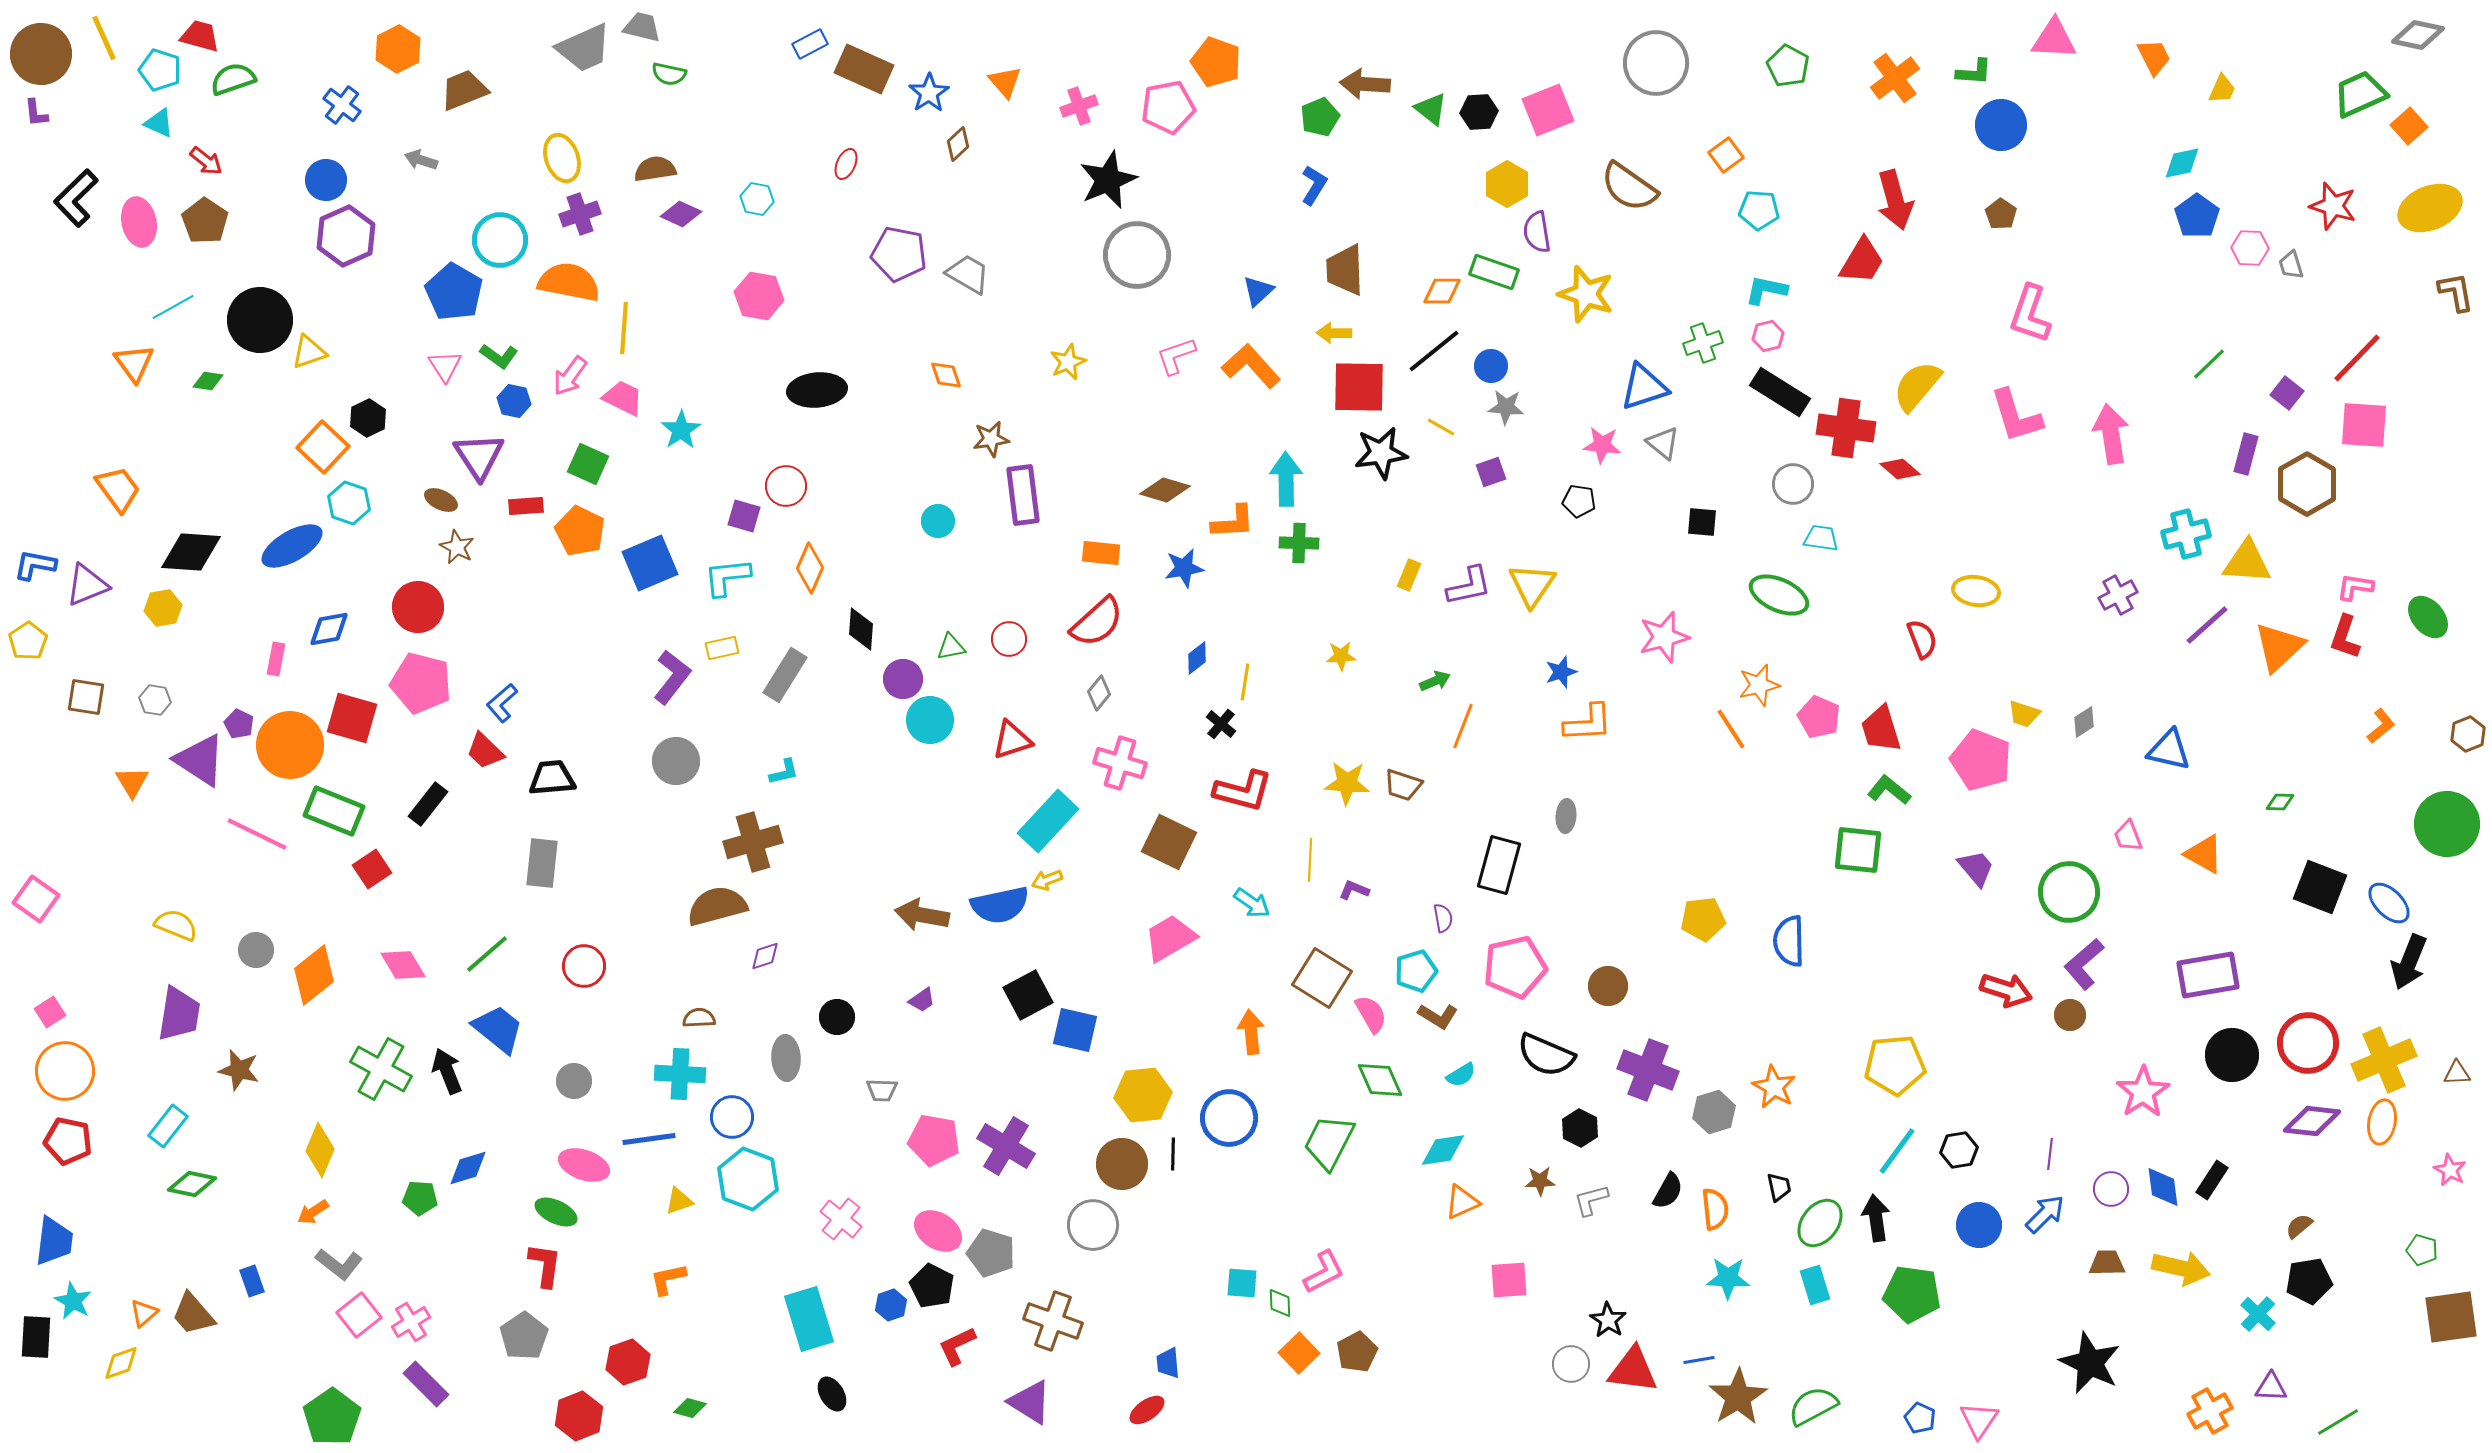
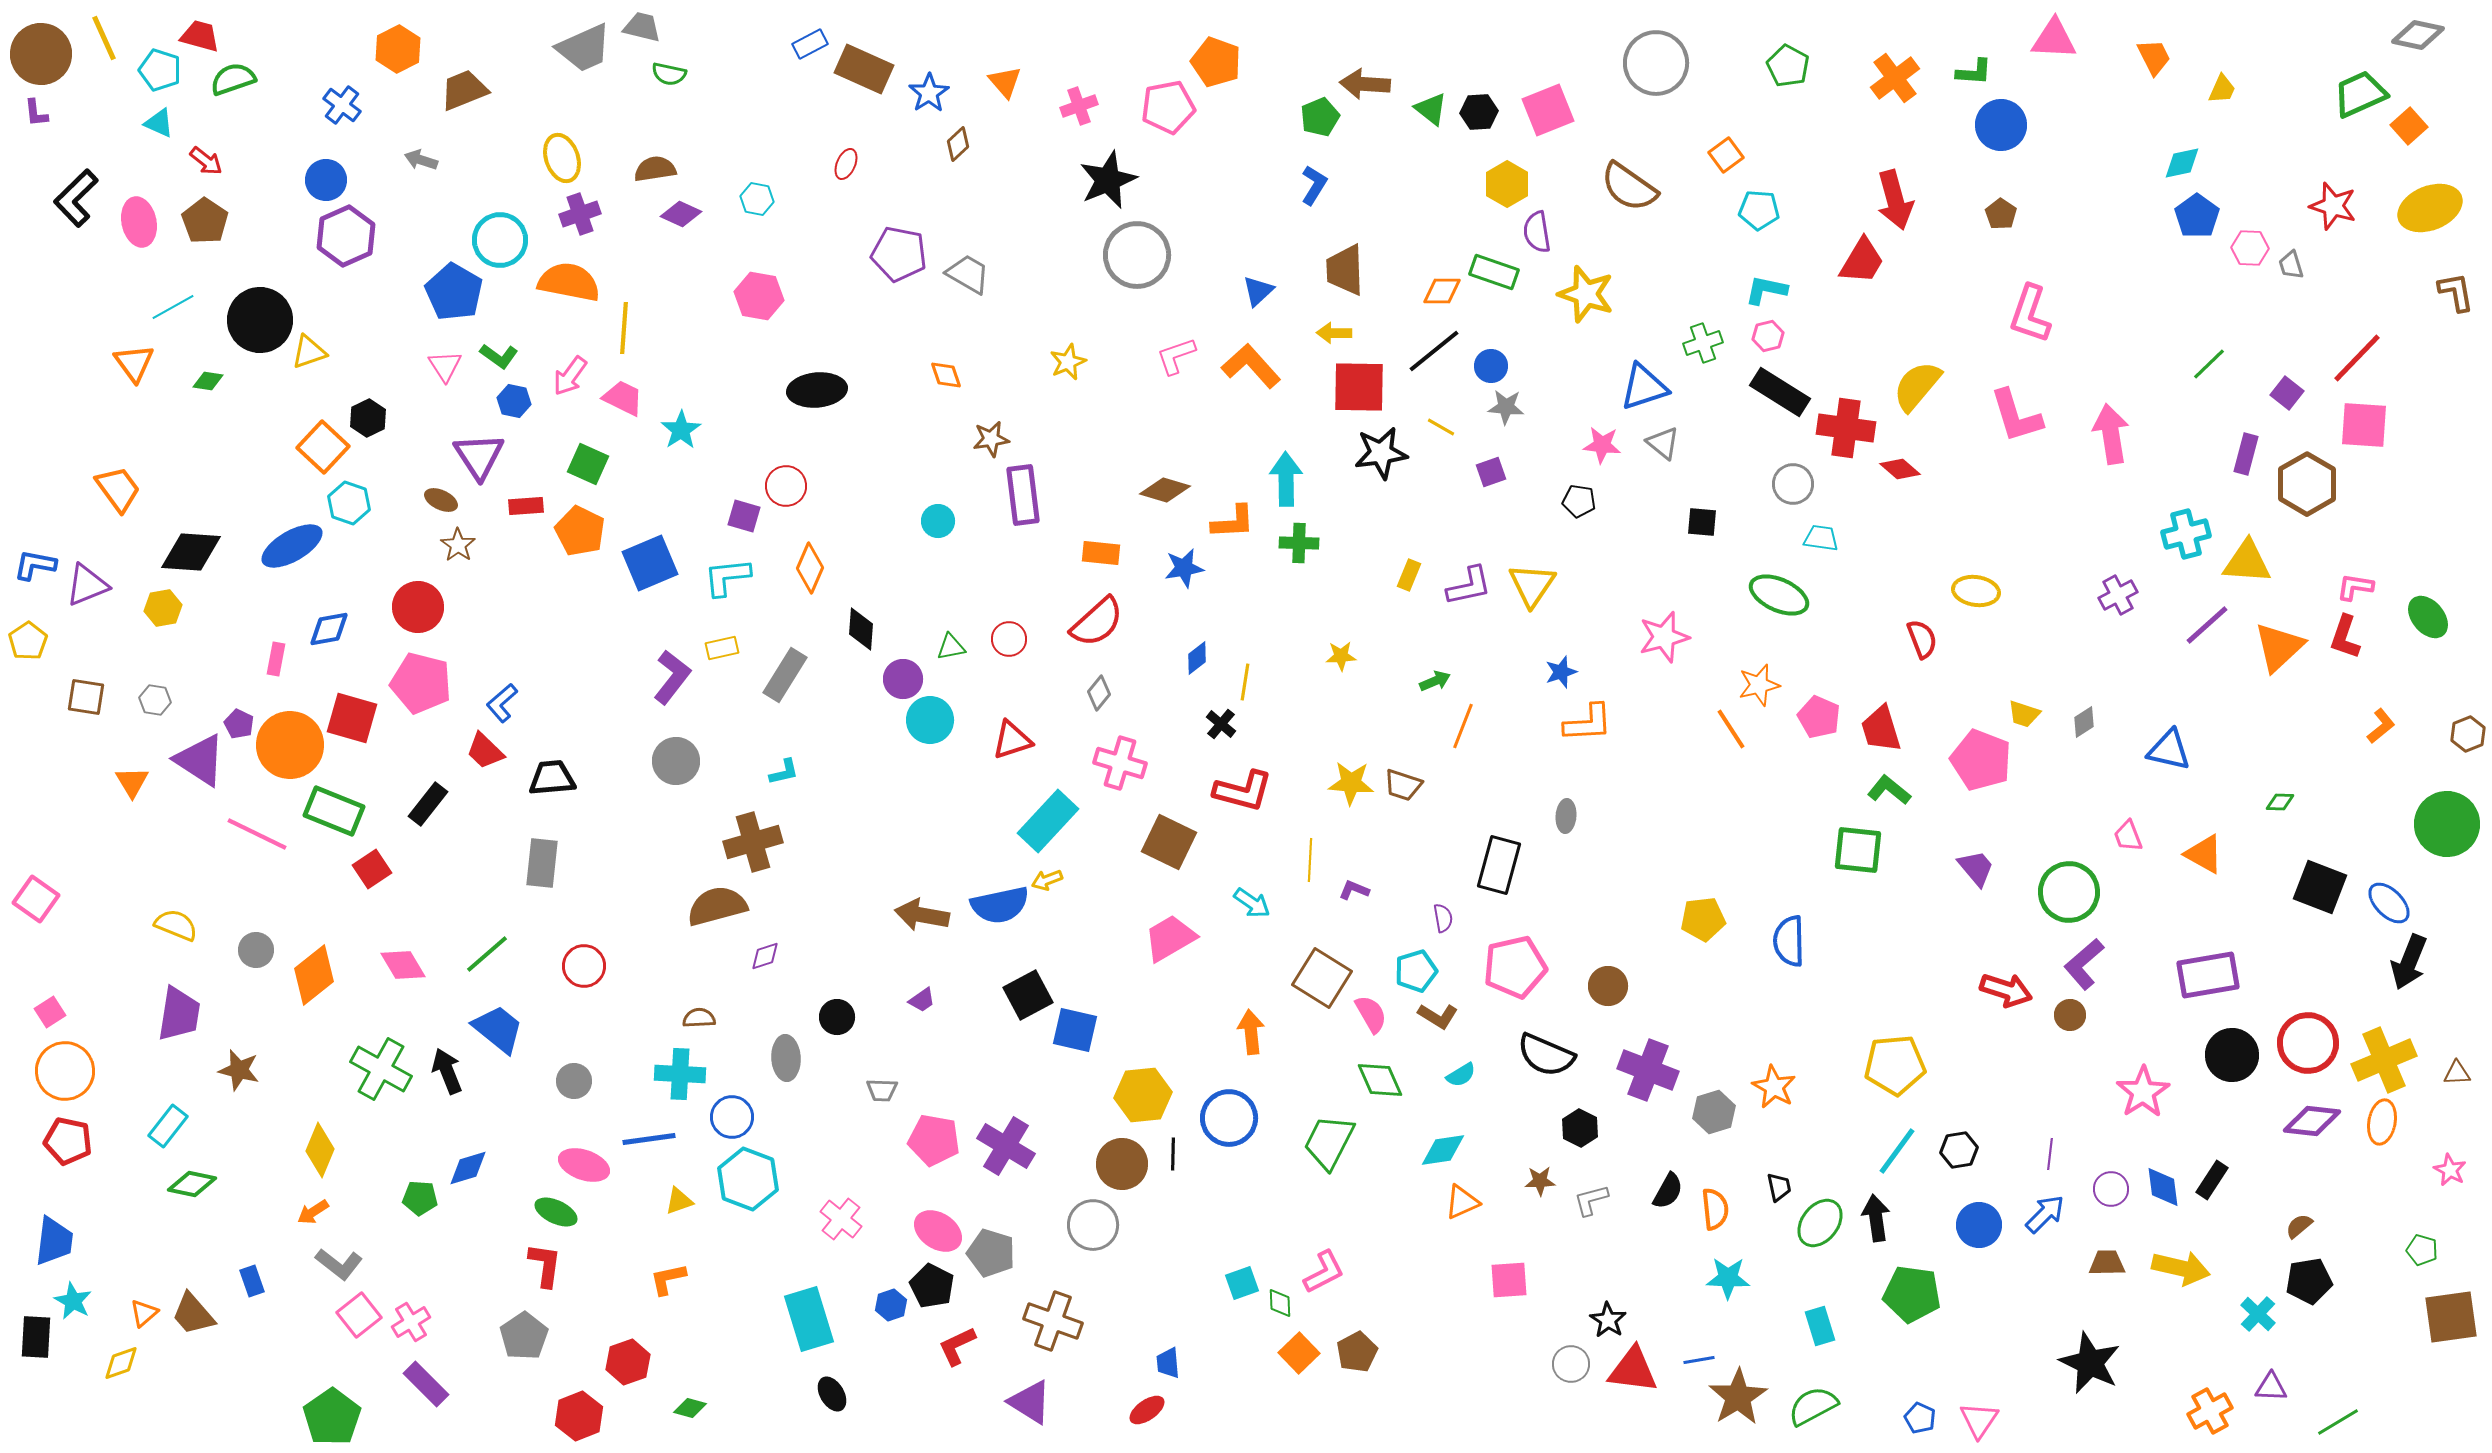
brown star at (457, 547): moved 1 px right, 2 px up; rotated 8 degrees clockwise
yellow star at (1347, 783): moved 4 px right
cyan square at (1242, 1283): rotated 24 degrees counterclockwise
cyan rectangle at (1815, 1285): moved 5 px right, 41 px down
